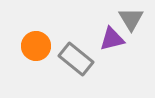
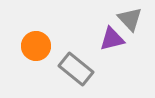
gray triangle: moved 1 px left; rotated 12 degrees counterclockwise
gray rectangle: moved 10 px down
